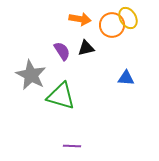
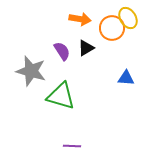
orange circle: moved 3 px down
black triangle: rotated 18 degrees counterclockwise
gray star: moved 4 px up; rotated 12 degrees counterclockwise
